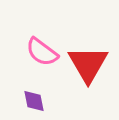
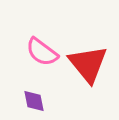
red triangle: rotated 9 degrees counterclockwise
